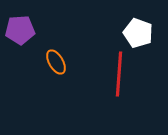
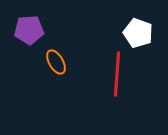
purple pentagon: moved 9 px right
red line: moved 2 px left
